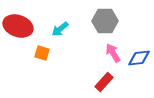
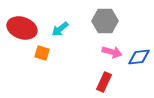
red ellipse: moved 4 px right, 2 px down
pink arrow: moved 1 px left, 1 px up; rotated 138 degrees clockwise
blue diamond: moved 1 px up
red rectangle: rotated 18 degrees counterclockwise
